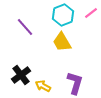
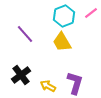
cyan hexagon: moved 1 px right, 1 px down
purple line: moved 7 px down
yellow arrow: moved 5 px right
